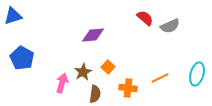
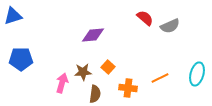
blue pentagon: moved 1 px left, 1 px down; rotated 30 degrees counterclockwise
brown star: rotated 24 degrees clockwise
